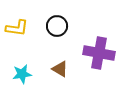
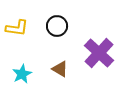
purple cross: rotated 32 degrees clockwise
cyan star: rotated 18 degrees counterclockwise
